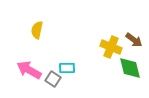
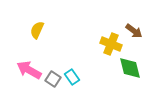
yellow semicircle: rotated 12 degrees clockwise
brown arrow: moved 9 px up
yellow cross: moved 3 px up
cyan rectangle: moved 5 px right, 9 px down; rotated 56 degrees clockwise
